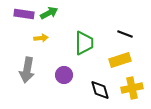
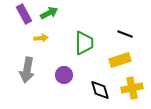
purple rectangle: rotated 54 degrees clockwise
